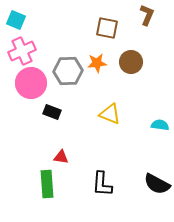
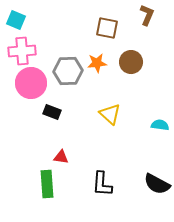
pink cross: rotated 20 degrees clockwise
yellow triangle: rotated 20 degrees clockwise
